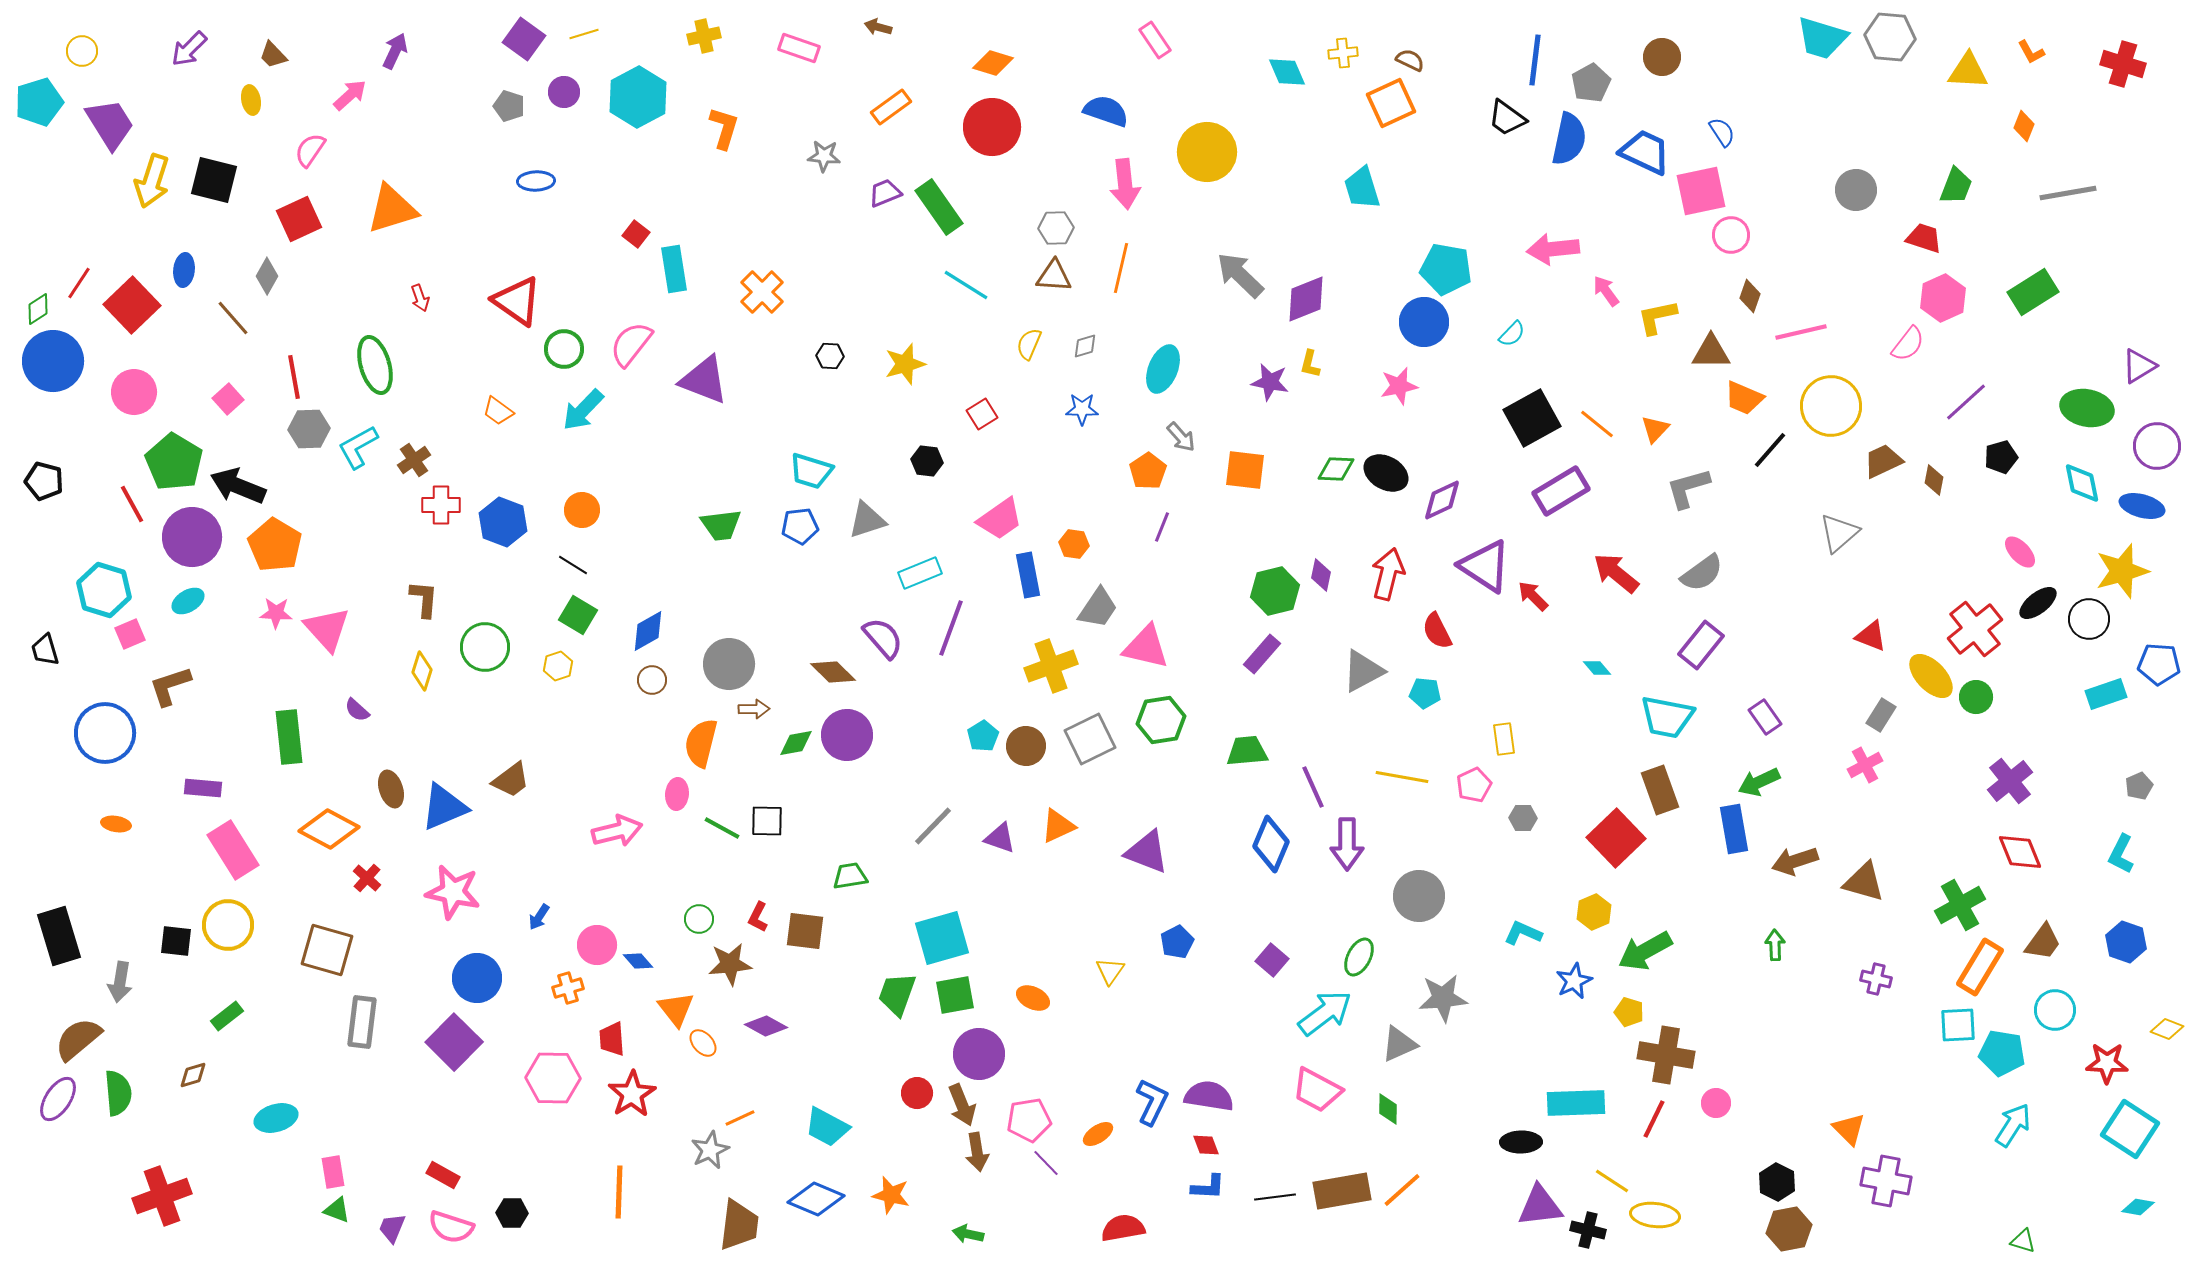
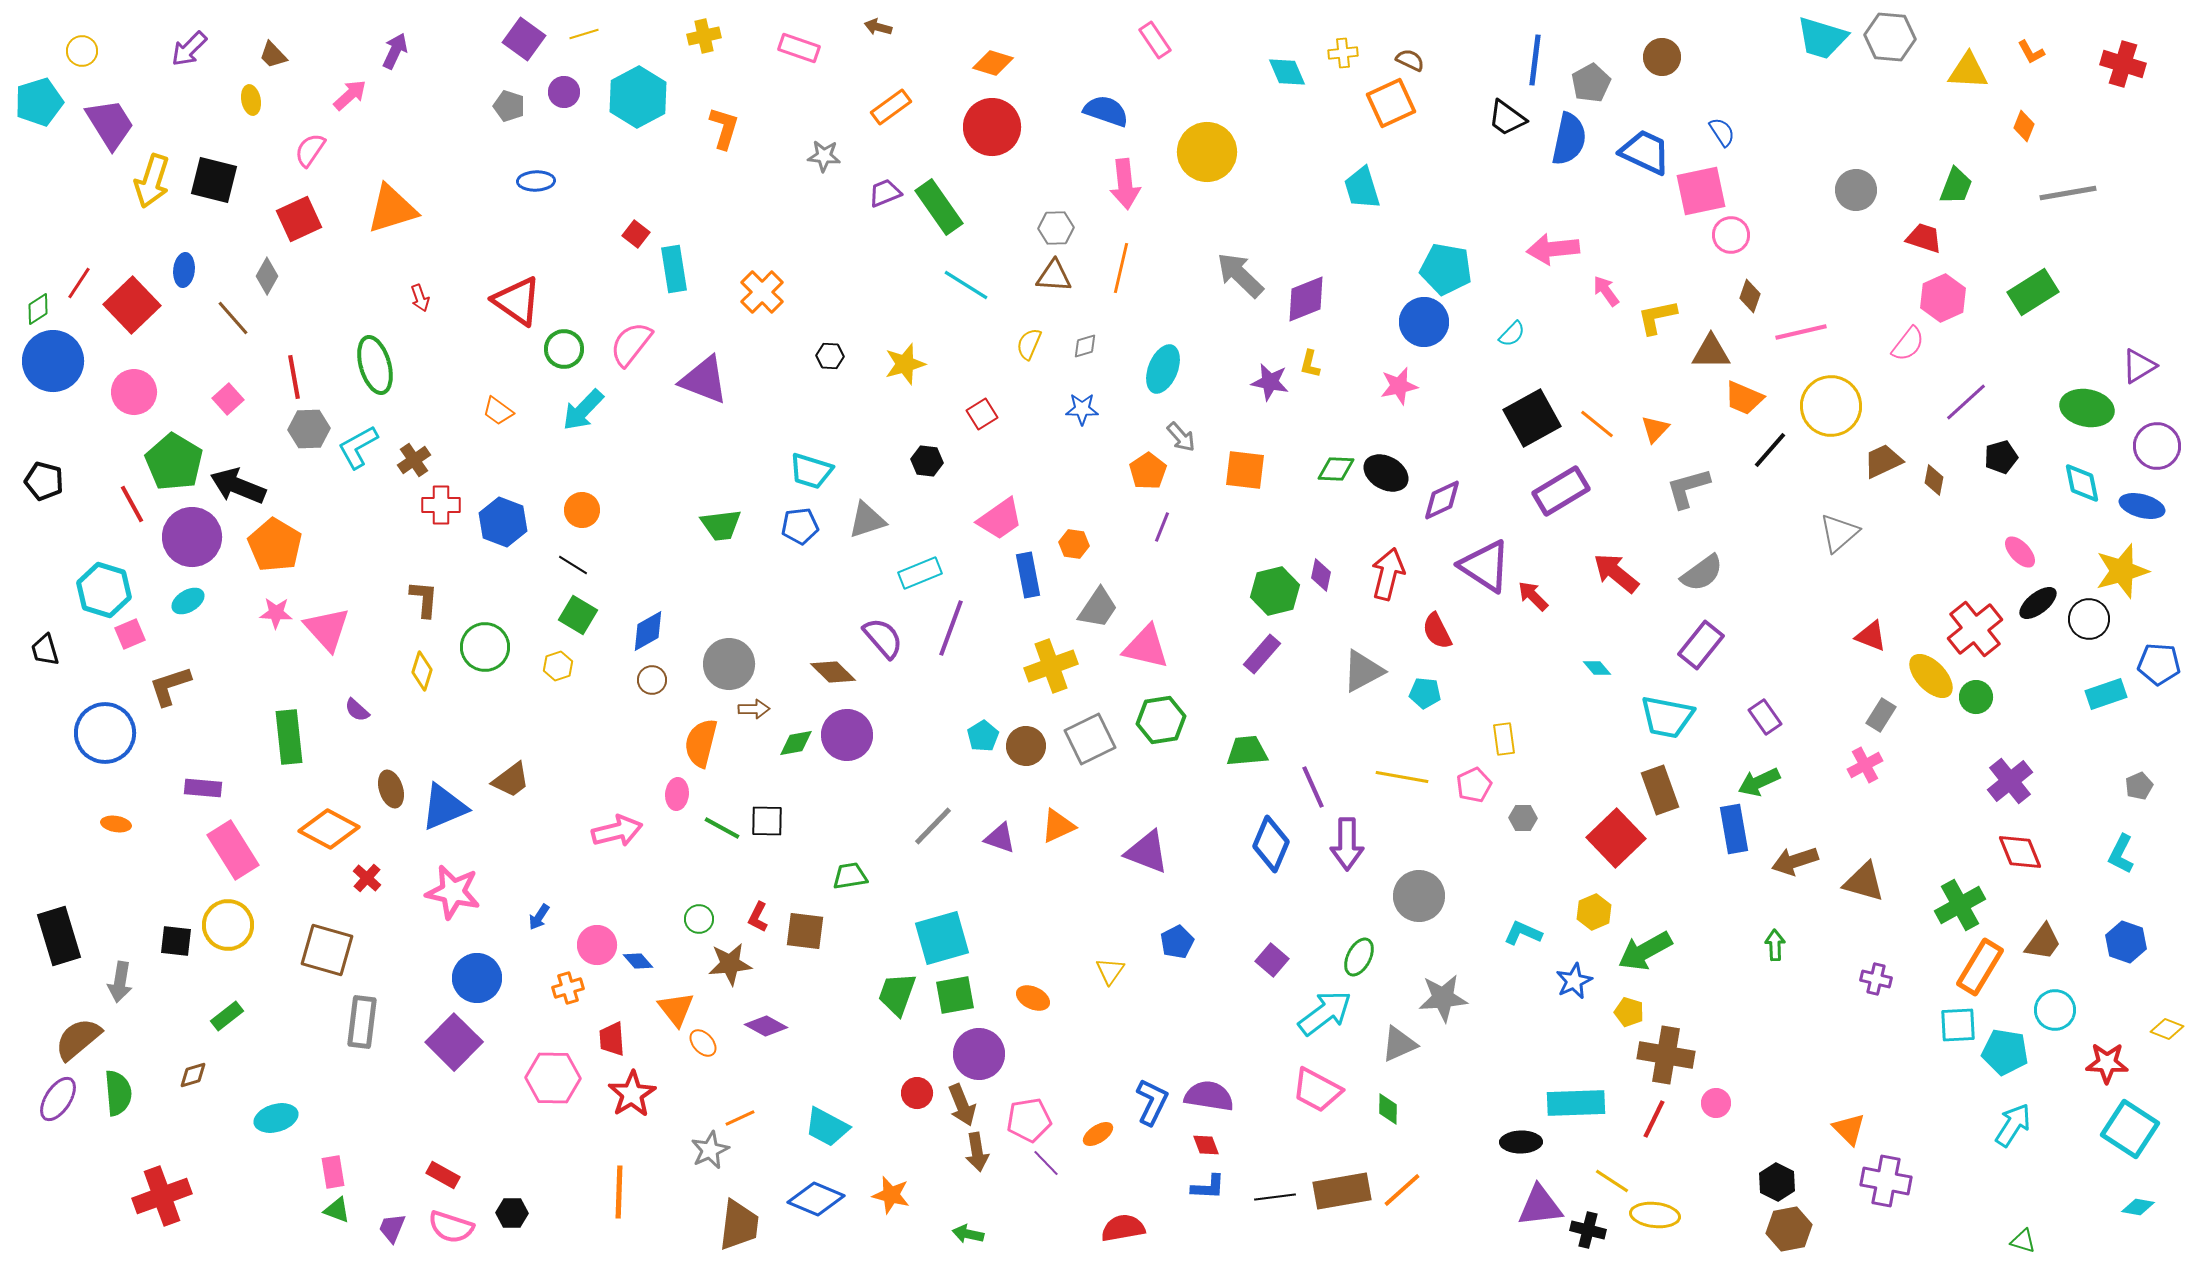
cyan pentagon at (2002, 1053): moved 3 px right, 1 px up
